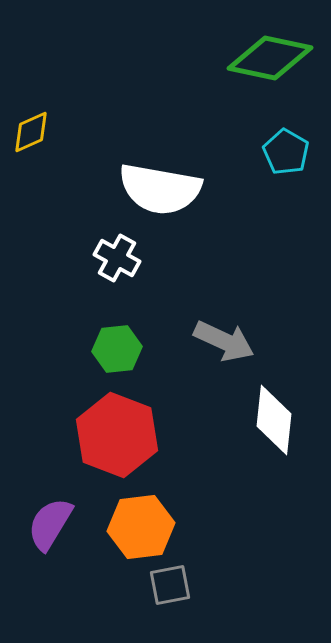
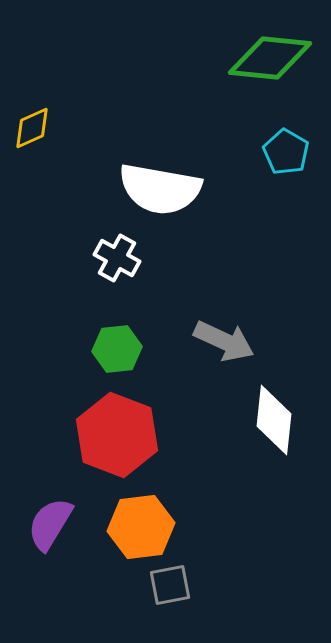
green diamond: rotated 6 degrees counterclockwise
yellow diamond: moved 1 px right, 4 px up
